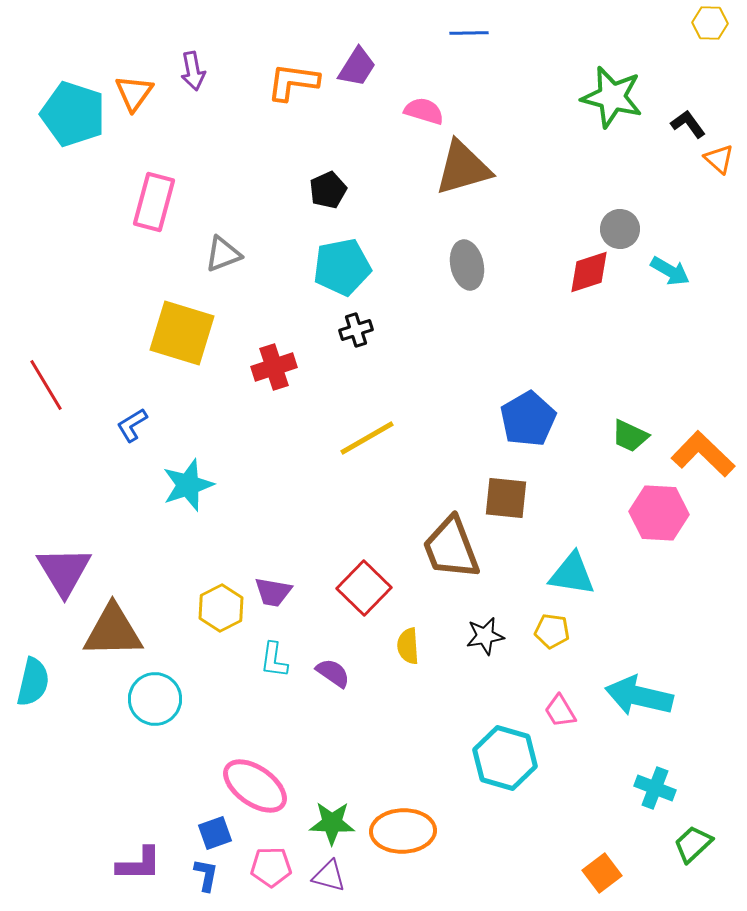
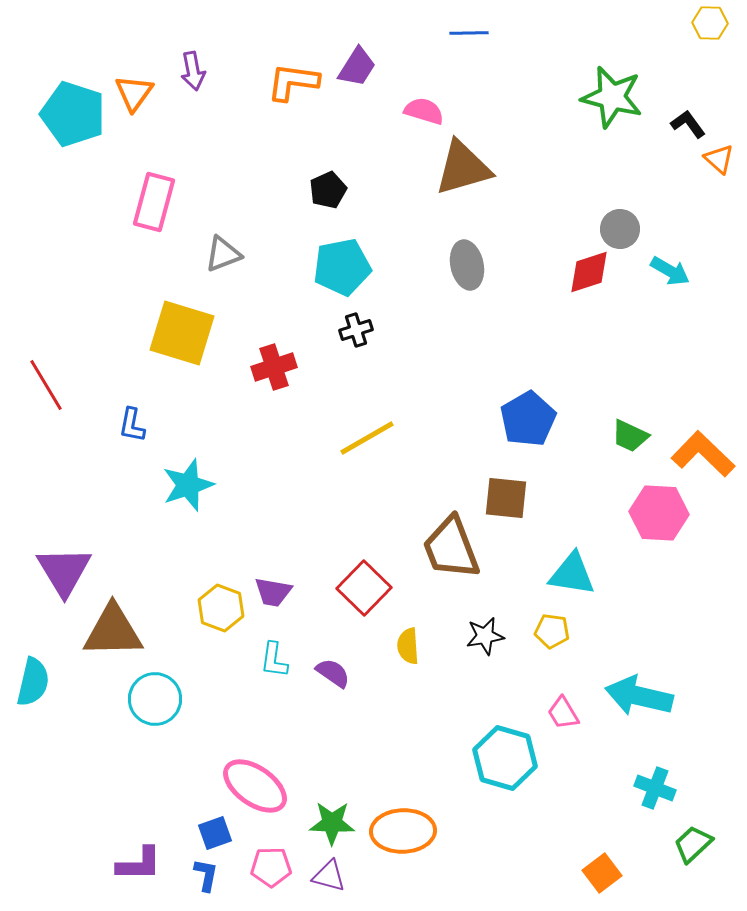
blue L-shape at (132, 425): rotated 48 degrees counterclockwise
yellow hexagon at (221, 608): rotated 12 degrees counterclockwise
pink trapezoid at (560, 711): moved 3 px right, 2 px down
